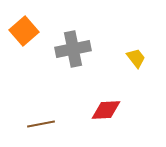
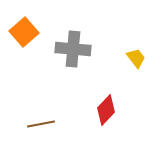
orange square: moved 1 px down
gray cross: rotated 16 degrees clockwise
red diamond: rotated 44 degrees counterclockwise
